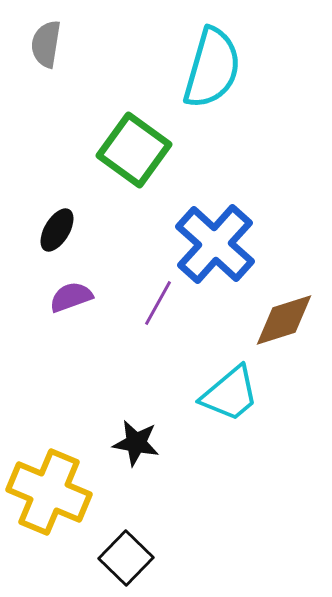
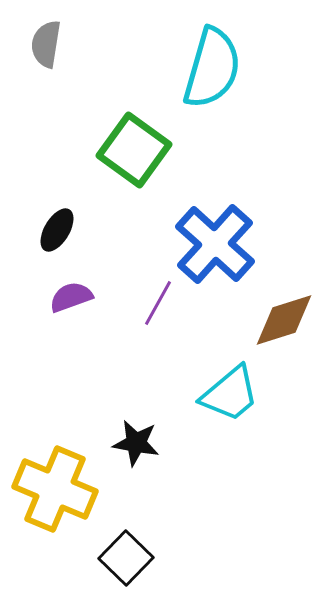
yellow cross: moved 6 px right, 3 px up
